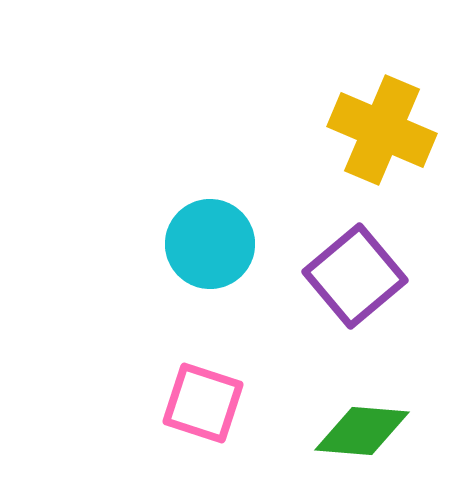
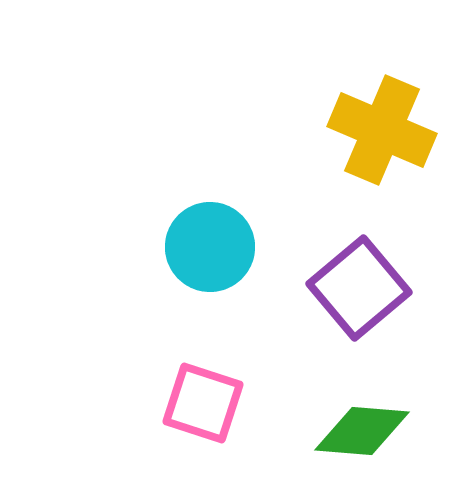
cyan circle: moved 3 px down
purple square: moved 4 px right, 12 px down
